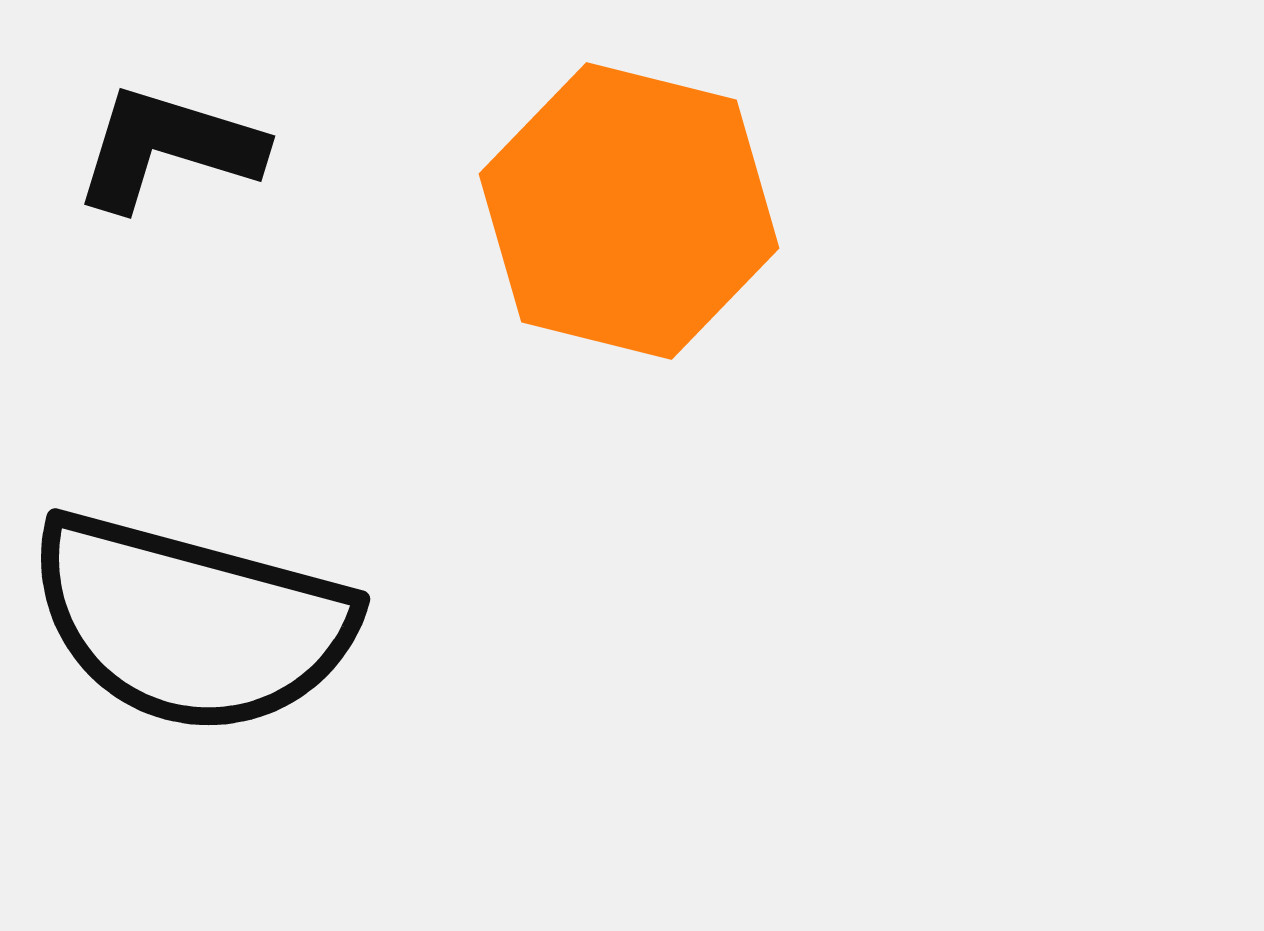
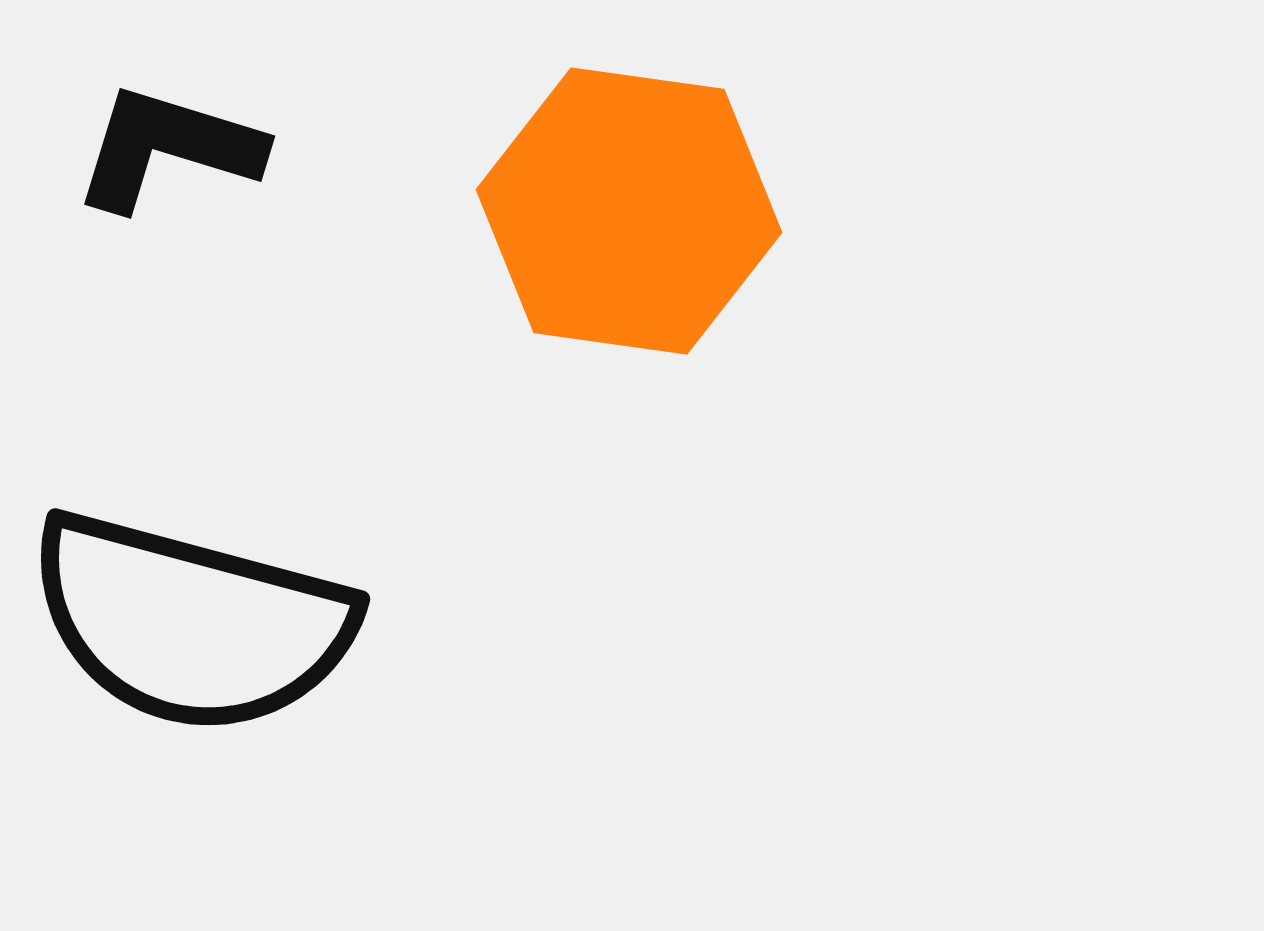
orange hexagon: rotated 6 degrees counterclockwise
